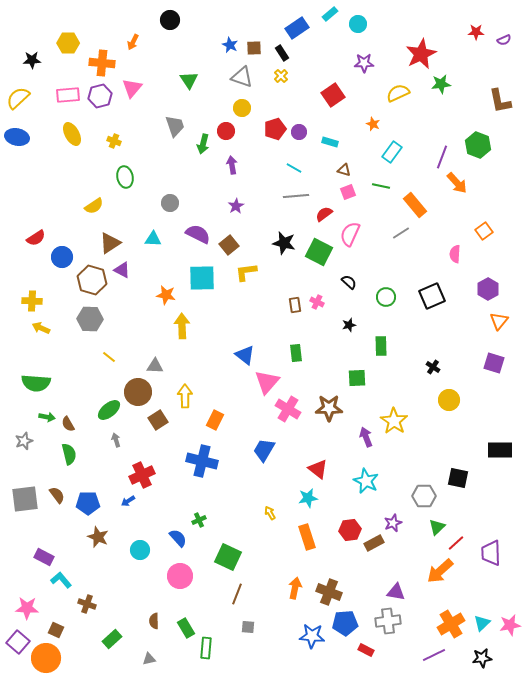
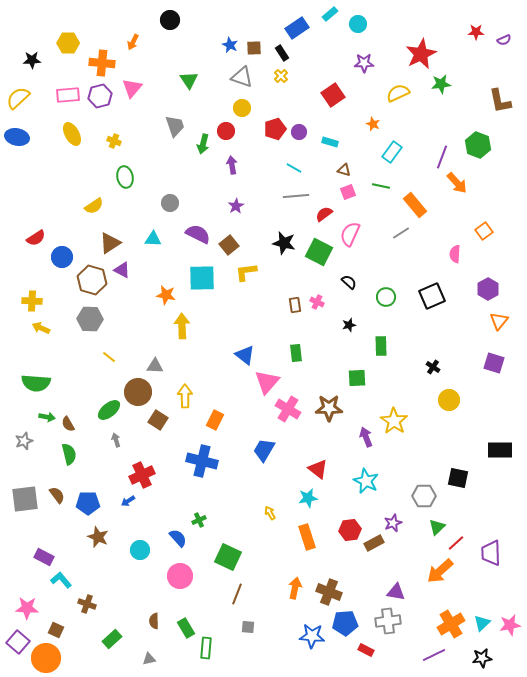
brown square at (158, 420): rotated 24 degrees counterclockwise
